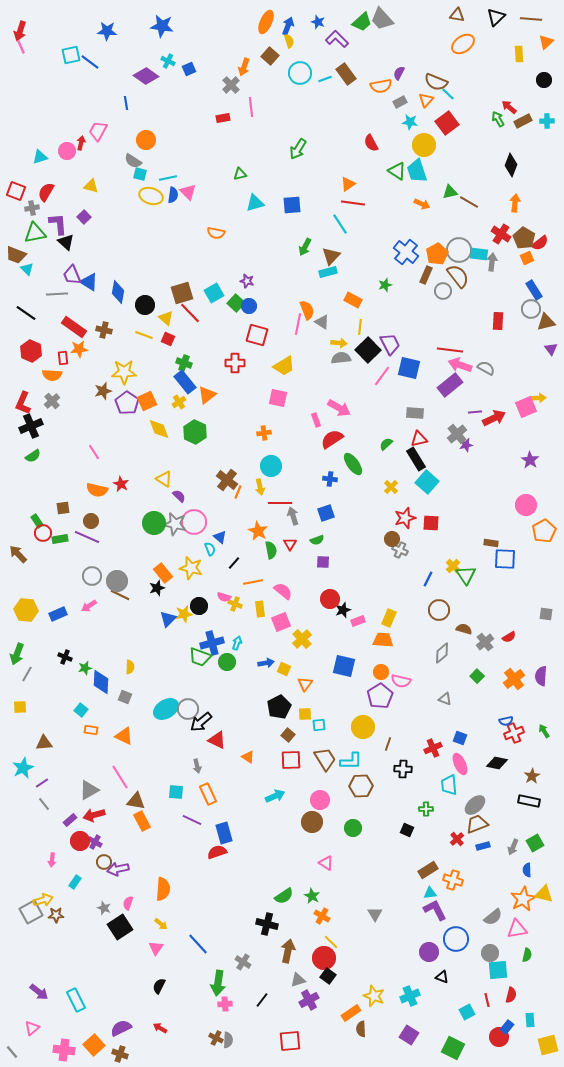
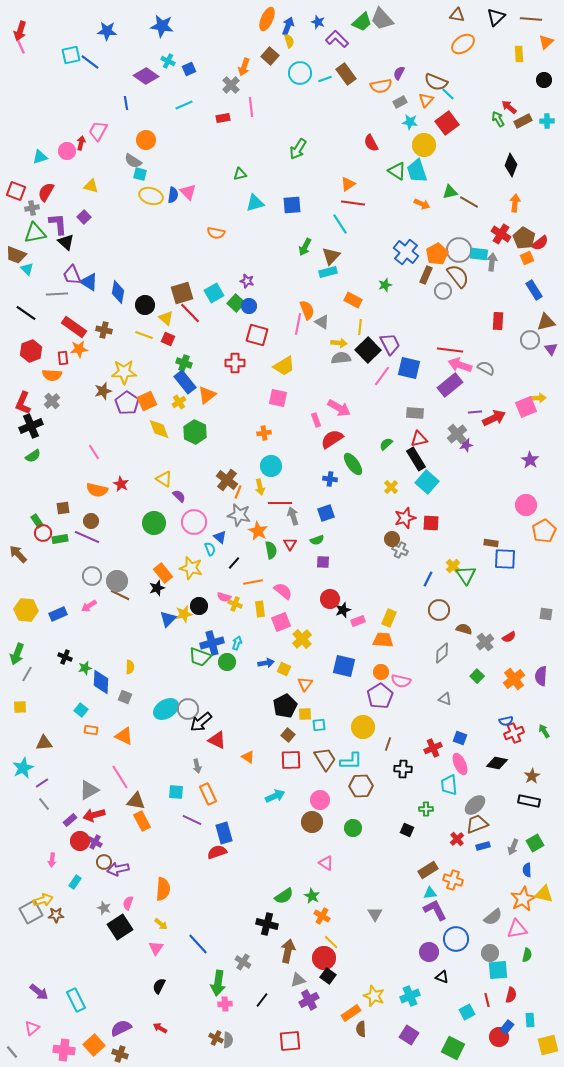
orange ellipse at (266, 22): moved 1 px right, 3 px up
cyan line at (168, 178): moved 16 px right, 73 px up; rotated 12 degrees counterclockwise
gray circle at (531, 309): moved 1 px left, 31 px down
red hexagon at (31, 351): rotated 15 degrees clockwise
gray star at (175, 524): moved 64 px right, 9 px up
black pentagon at (279, 707): moved 6 px right, 1 px up
